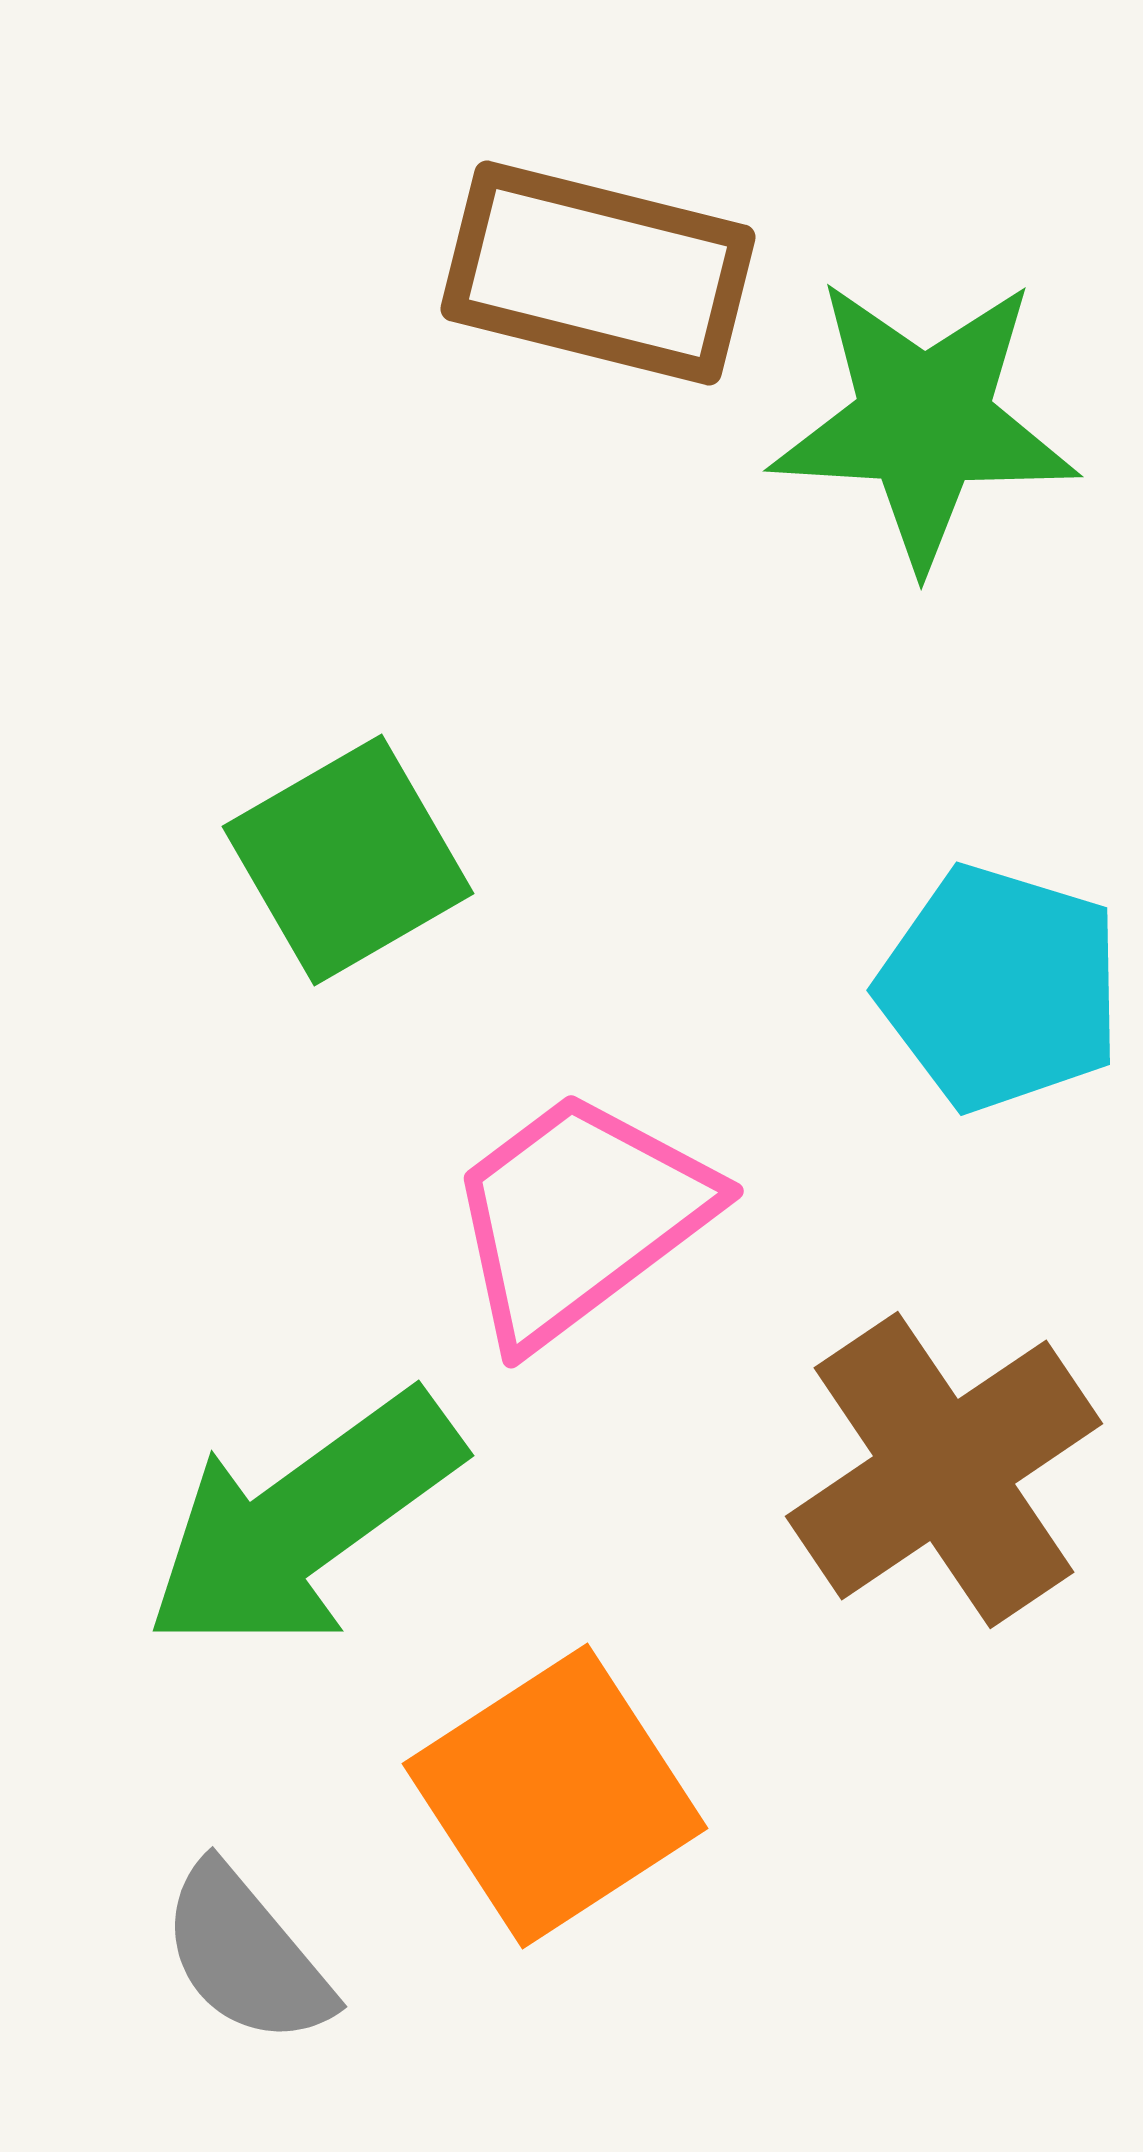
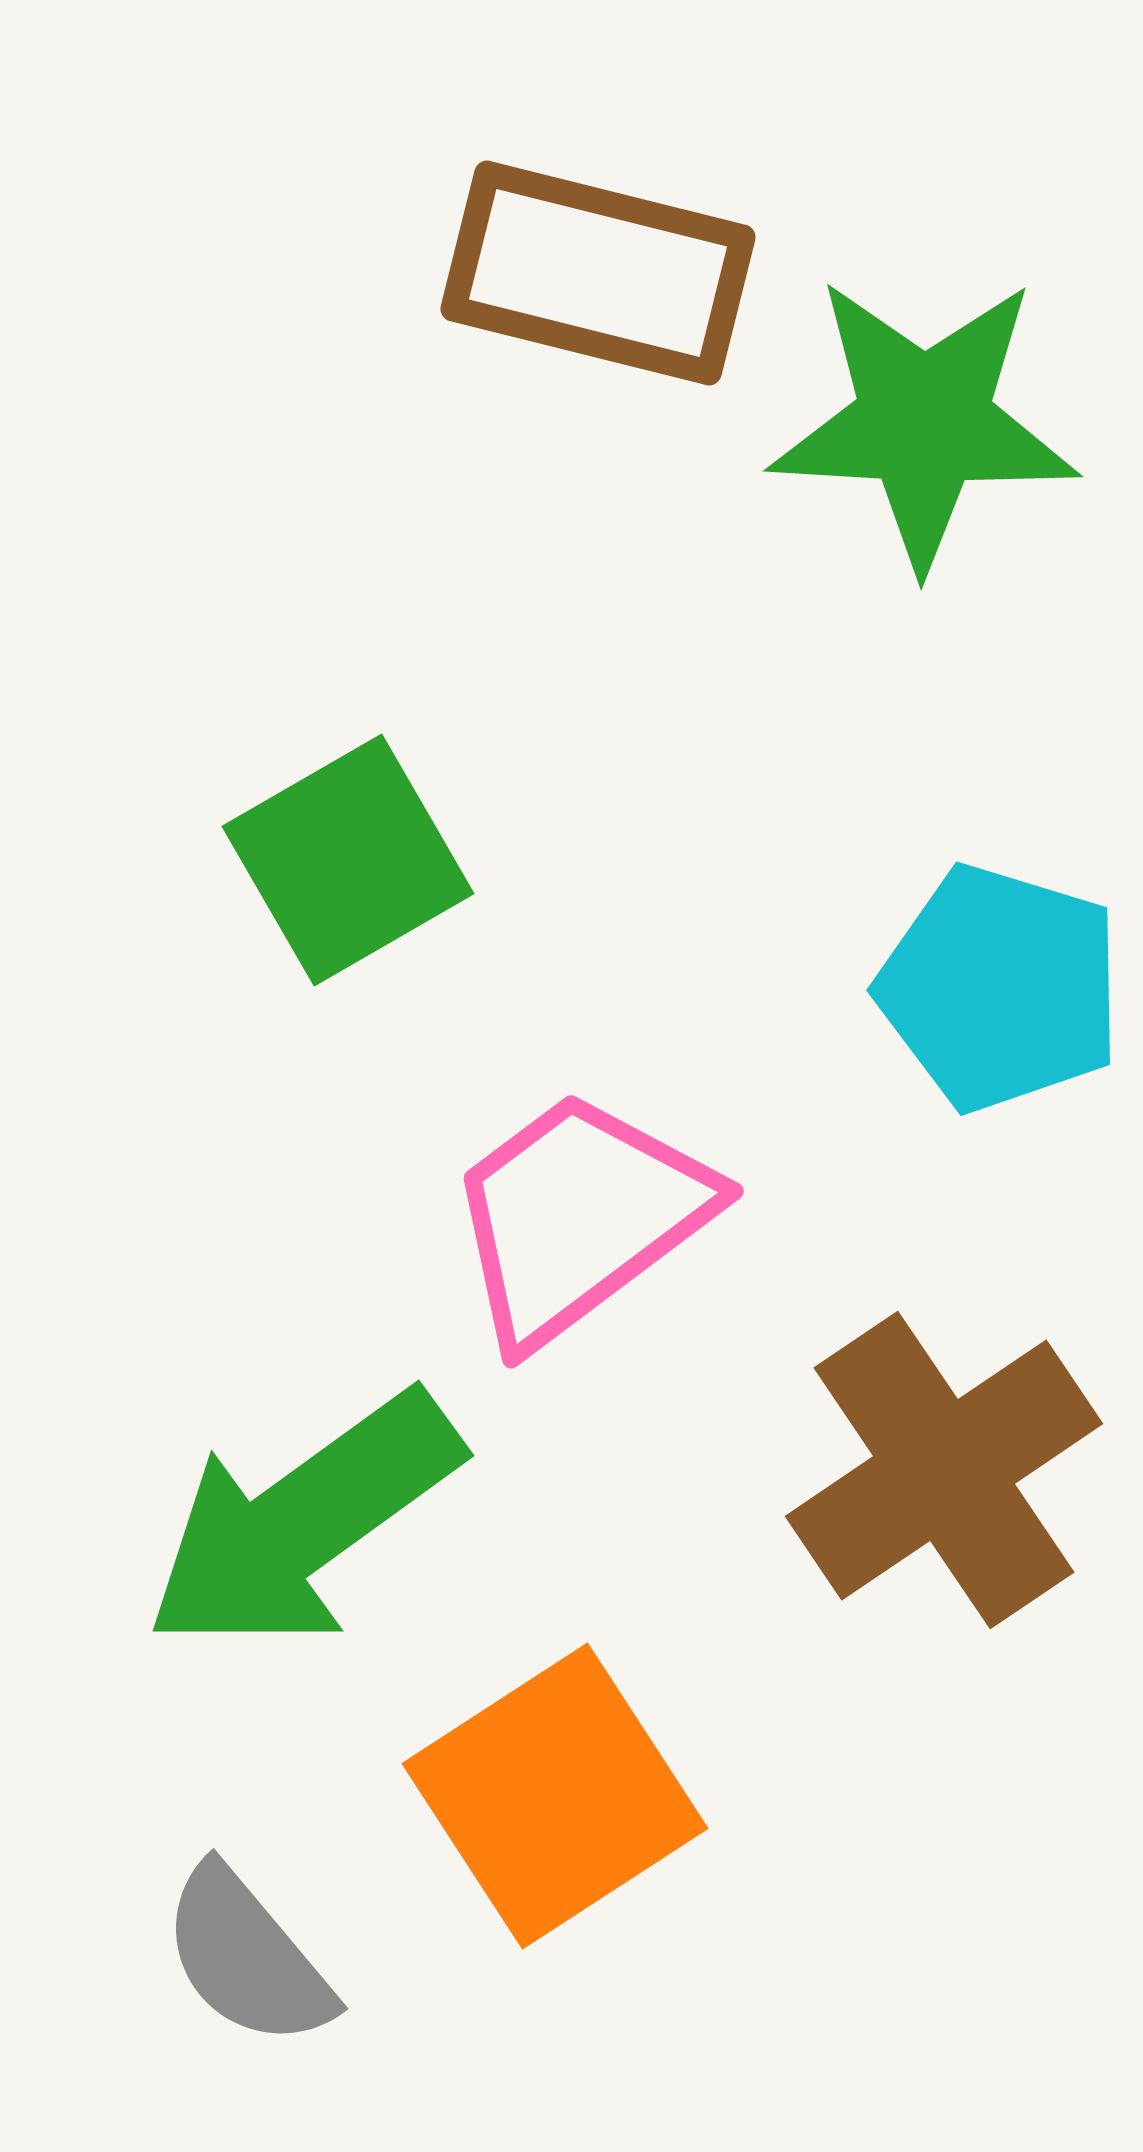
gray semicircle: moved 1 px right, 2 px down
